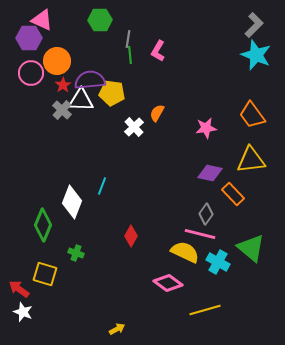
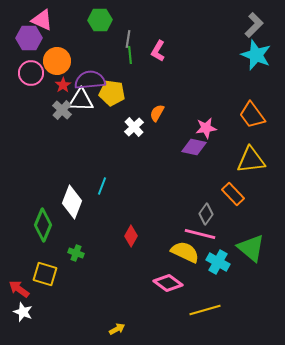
purple diamond: moved 16 px left, 26 px up
